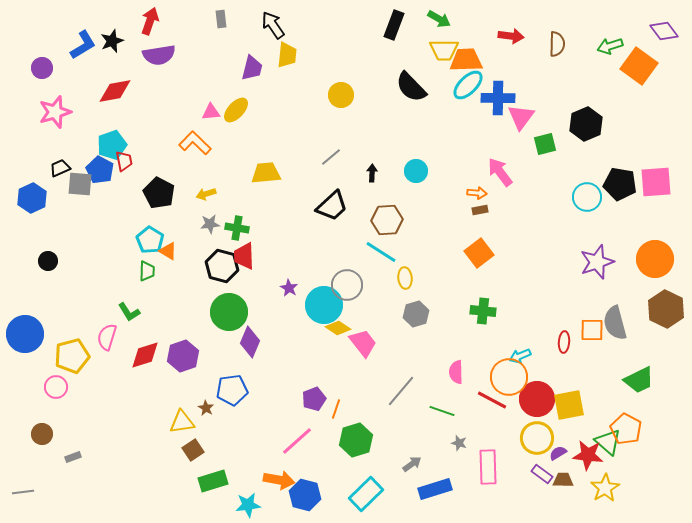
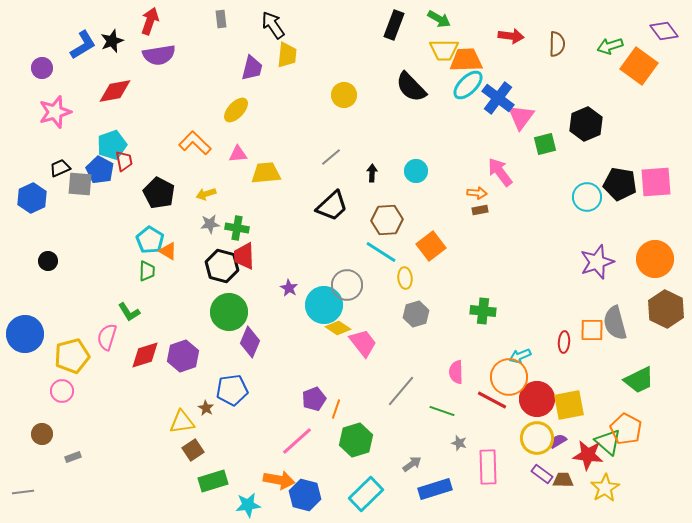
yellow circle at (341, 95): moved 3 px right
blue cross at (498, 98): rotated 36 degrees clockwise
pink triangle at (211, 112): moved 27 px right, 42 px down
orange square at (479, 253): moved 48 px left, 7 px up
pink circle at (56, 387): moved 6 px right, 4 px down
purple semicircle at (558, 453): moved 12 px up
